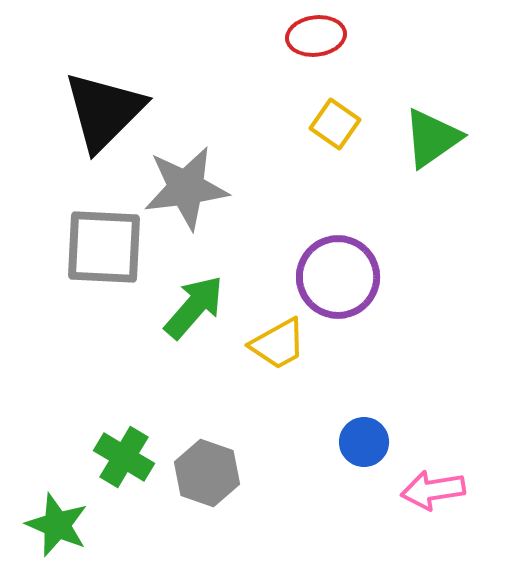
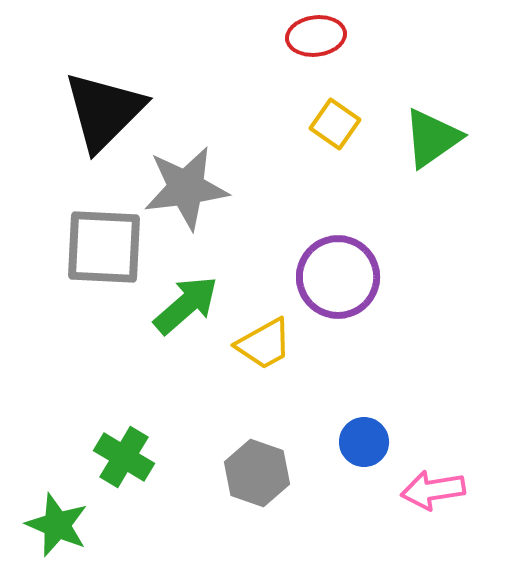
green arrow: moved 8 px left, 2 px up; rotated 8 degrees clockwise
yellow trapezoid: moved 14 px left
gray hexagon: moved 50 px right
